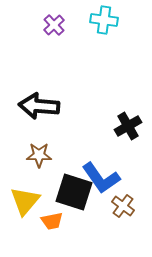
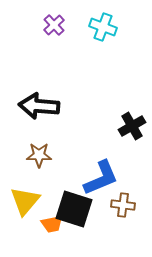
cyan cross: moved 1 px left, 7 px down; rotated 12 degrees clockwise
black cross: moved 4 px right
blue L-shape: rotated 78 degrees counterclockwise
black square: moved 17 px down
brown cross: moved 1 px up; rotated 30 degrees counterclockwise
orange trapezoid: moved 3 px down
